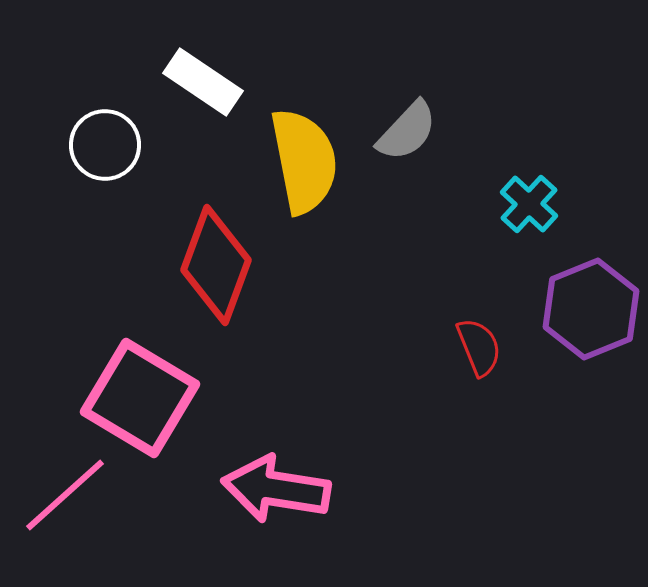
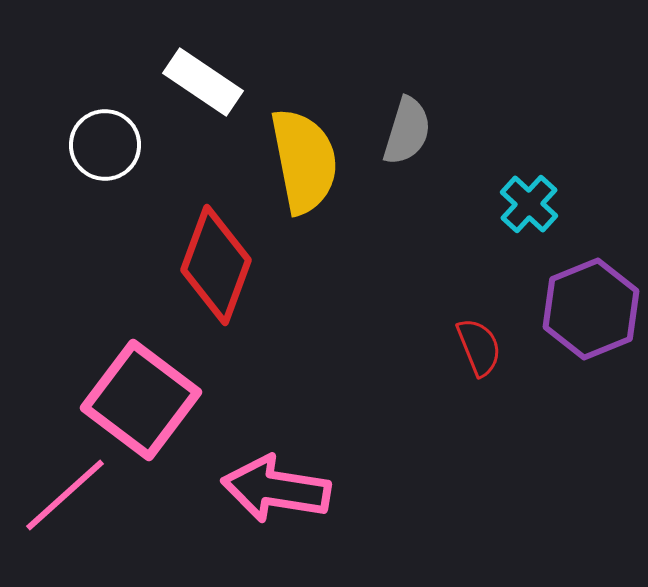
gray semicircle: rotated 26 degrees counterclockwise
pink square: moved 1 px right, 2 px down; rotated 6 degrees clockwise
